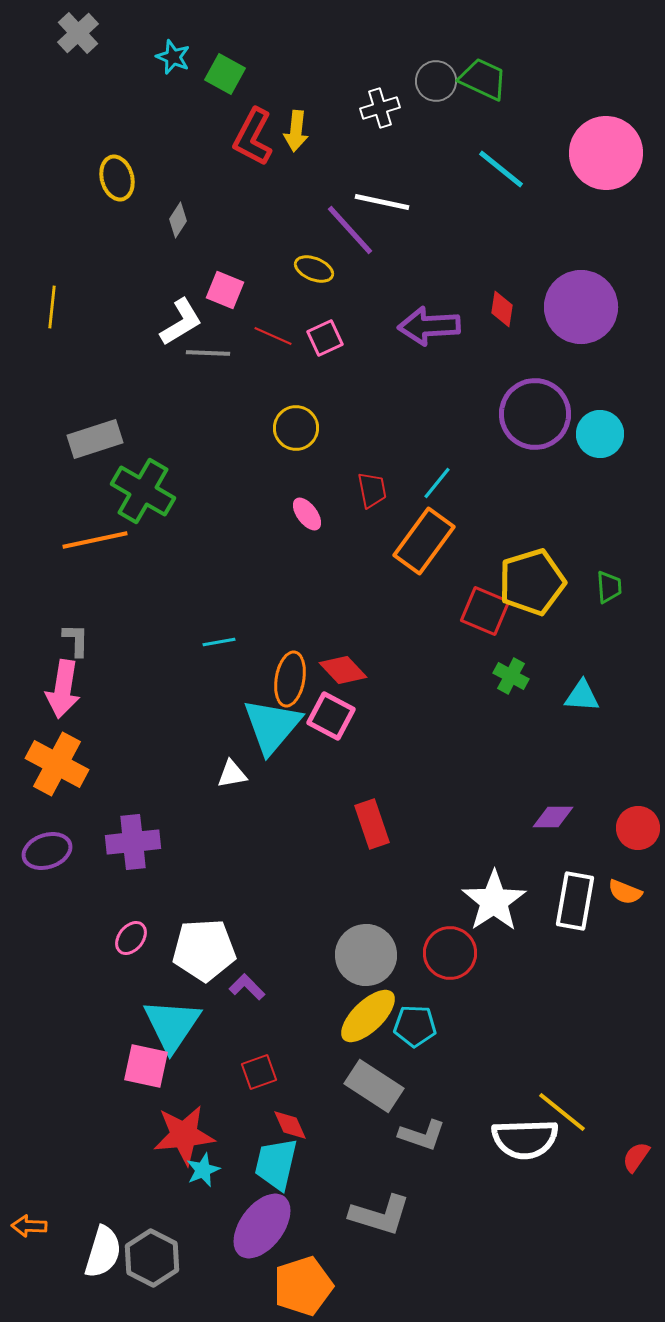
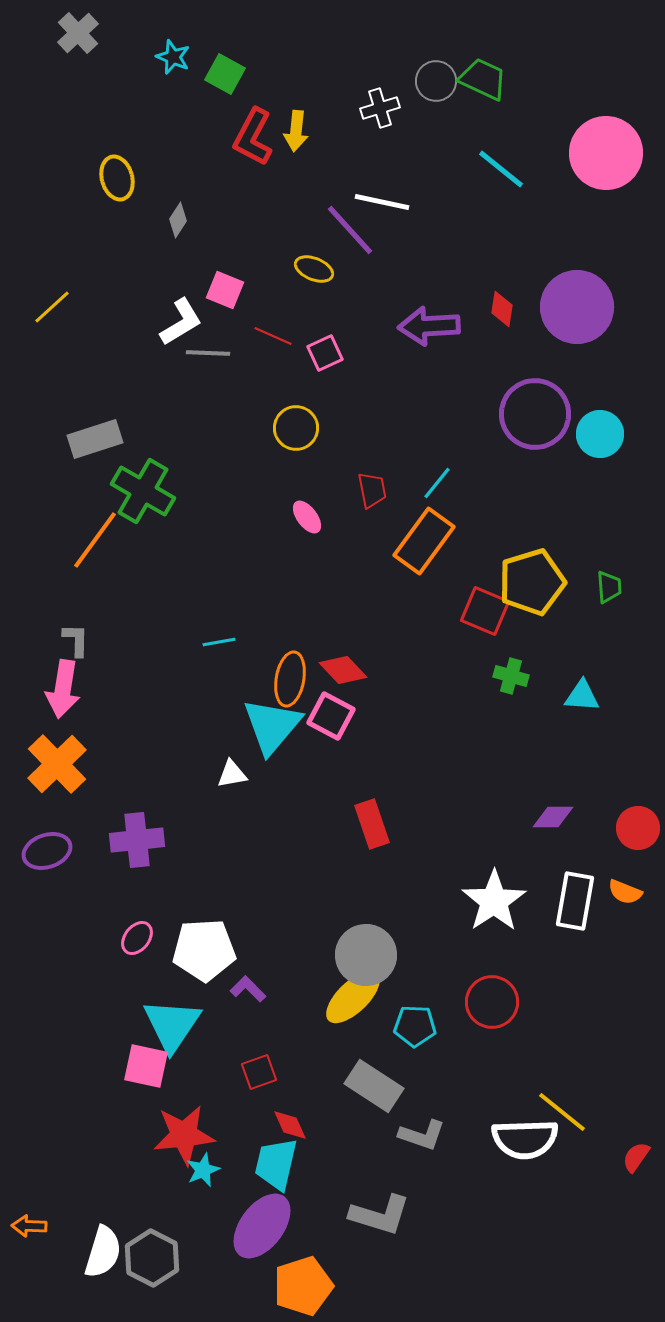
yellow line at (52, 307): rotated 42 degrees clockwise
purple circle at (581, 307): moved 4 px left
pink square at (325, 338): moved 15 px down
pink ellipse at (307, 514): moved 3 px down
orange line at (95, 540): rotated 42 degrees counterclockwise
green cross at (511, 676): rotated 12 degrees counterclockwise
orange cross at (57, 764): rotated 18 degrees clockwise
purple cross at (133, 842): moved 4 px right, 2 px up
pink ellipse at (131, 938): moved 6 px right
red circle at (450, 953): moved 42 px right, 49 px down
purple L-shape at (247, 987): moved 1 px right, 2 px down
yellow ellipse at (368, 1016): moved 15 px left, 19 px up
